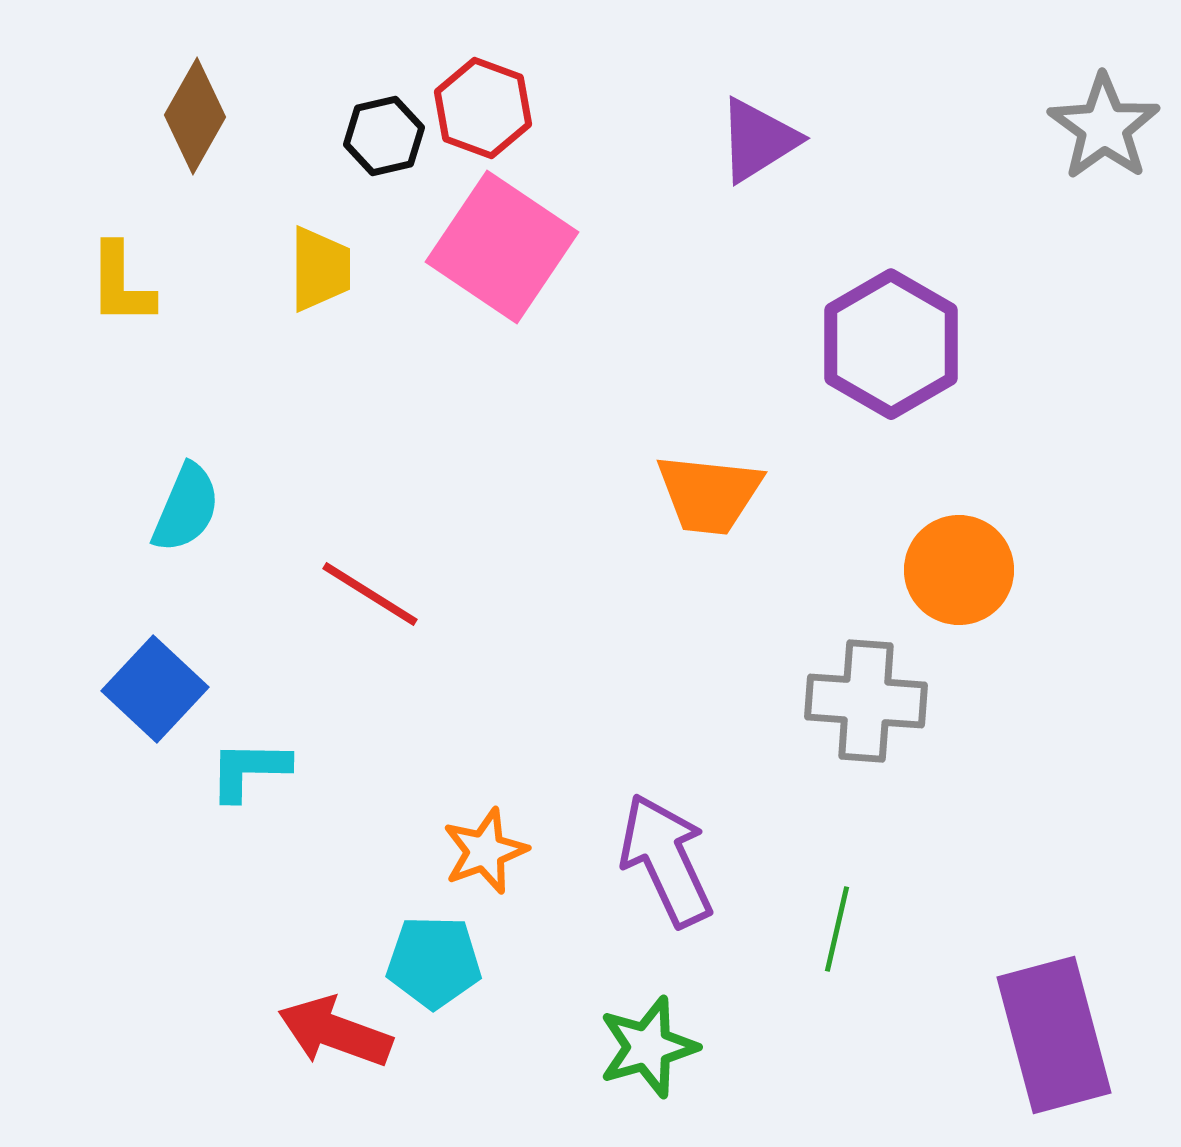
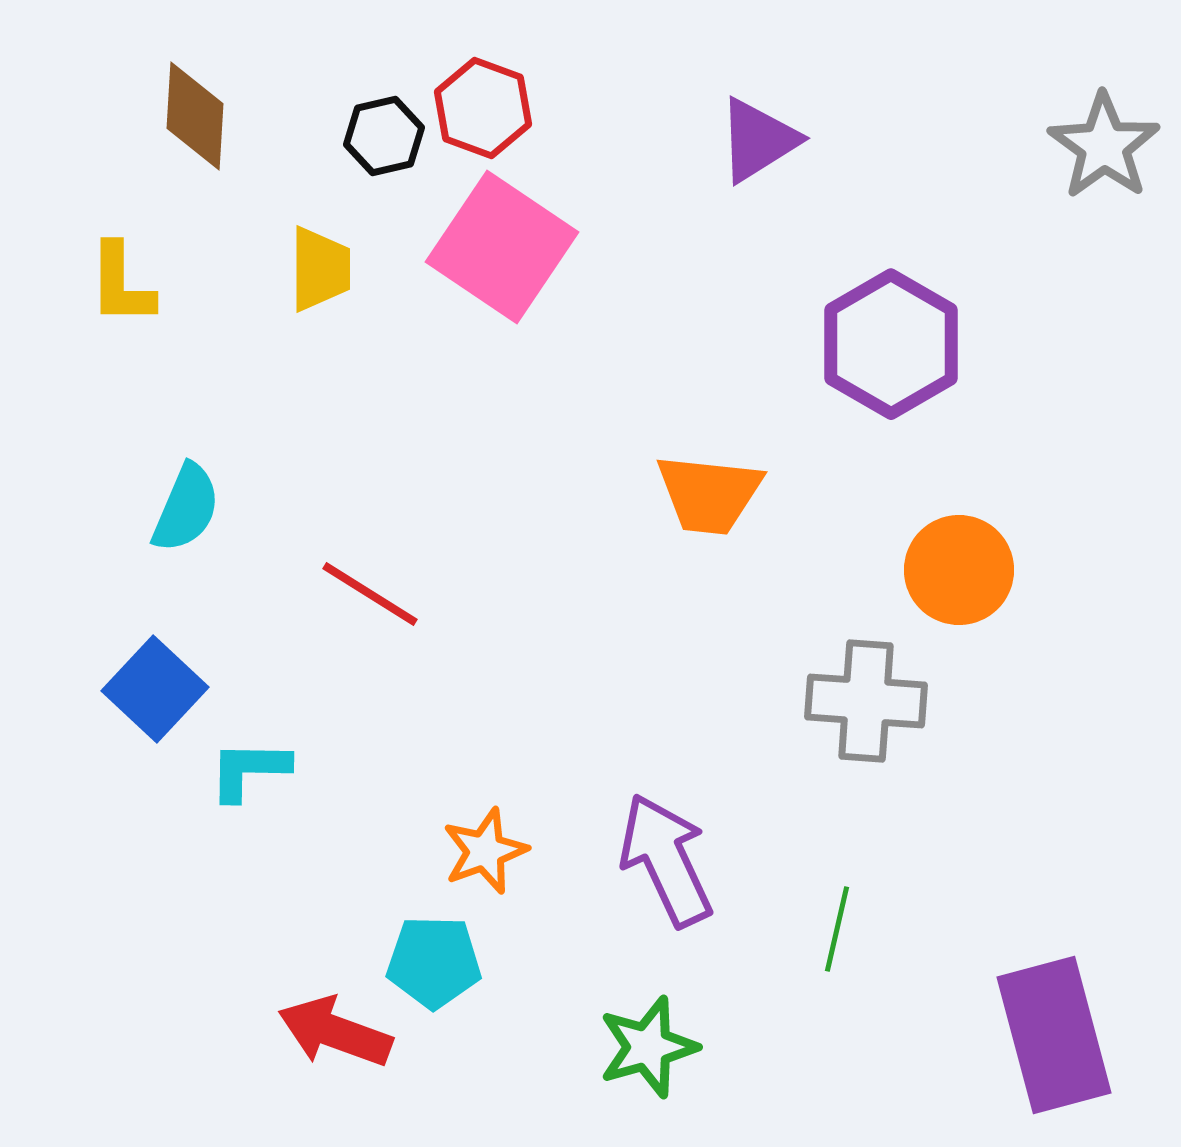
brown diamond: rotated 26 degrees counterclockwise
gray star: moved 19 px down
